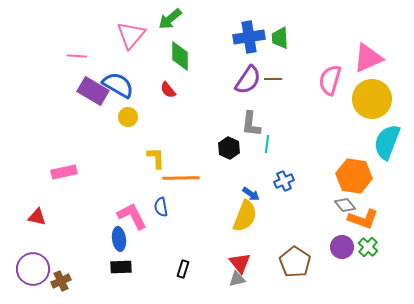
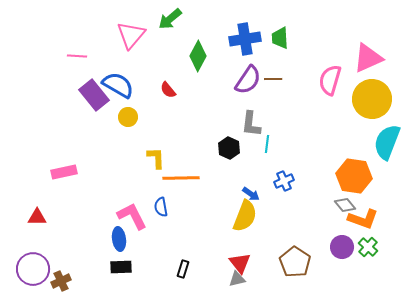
blue cross at (249, 37): moved 4 px left, 2 px down
green diamond at (180, 56): moved 18 px right; rotated 28 degrees clockwise
purple rectangle at (93, 91): moved 1 px right, 4 px down; rotated 20 degrees clockwise
red triangle at (37, 217): rotated 12 degrees counterclockwise
